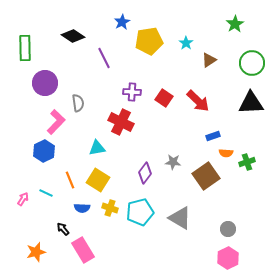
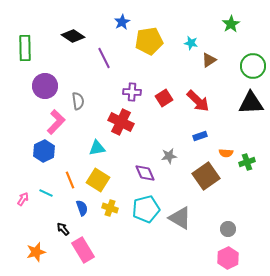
green star: moved 4 px left
cyan star: moved 5 px right; rotated 24 degrees counterclockwise
green circle: moved 1 px right, 3 px down
purple circle: moved 3 px down
red square: rotated 24 degrees clockwise
gray semicircle: moved 2 px up
blue rectangle: moved 13 px left
gray star: moved 4 px left, 6 px up; rotated 14 degrees counterclockwise
purple diamond: rotated 60 degrees counterclockwise
blue semicircle: rotated 112 degrees counterclockwise
cyan pentagon: moved 6 px right, 3 px up
